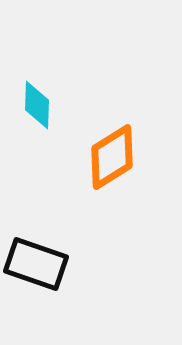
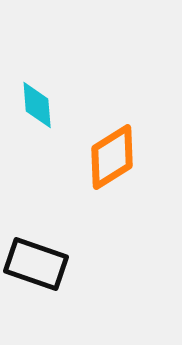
cyan diamond: rotated 6 degrees counterclockwise
